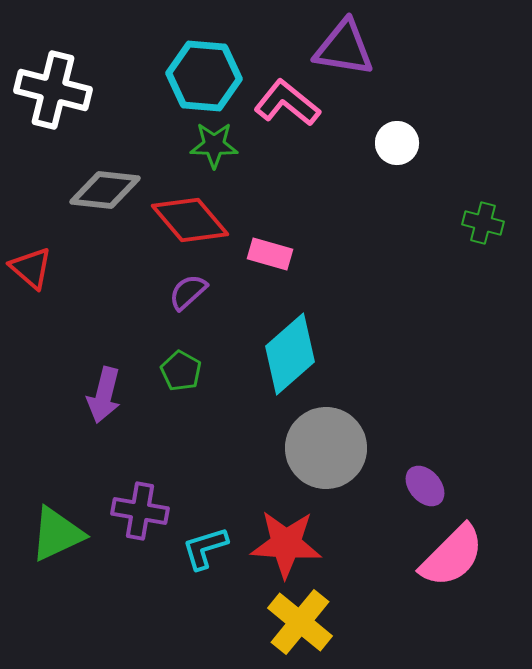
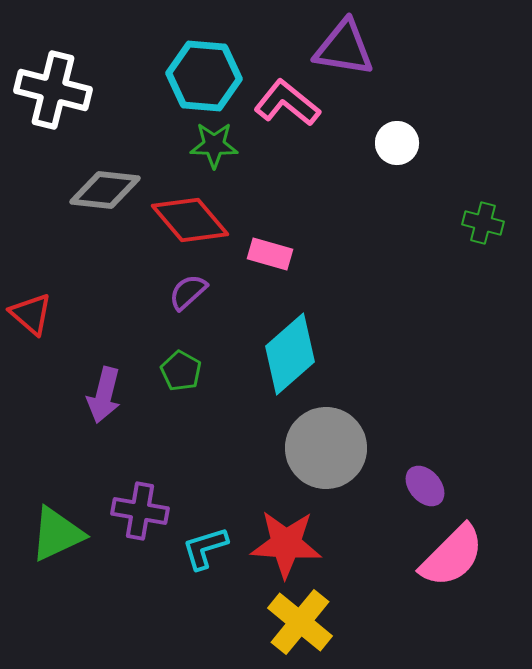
red triangle: moved 46 px down
